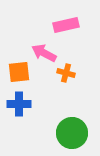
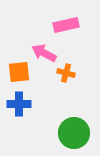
green circle: moved 2 px right
